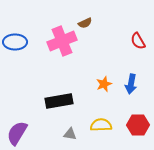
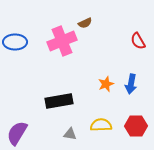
orange star: moved 2 px right
red hexagon: moved 2 px left, 1 px down
